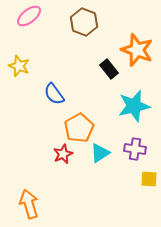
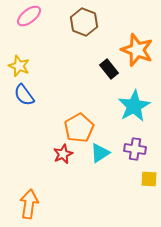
blue semicircle: moved 30 px left, 1 px down
cyan star: rotated 16 degrees counterclockwise
orange arrow: rotated 24 degrees clockwise
